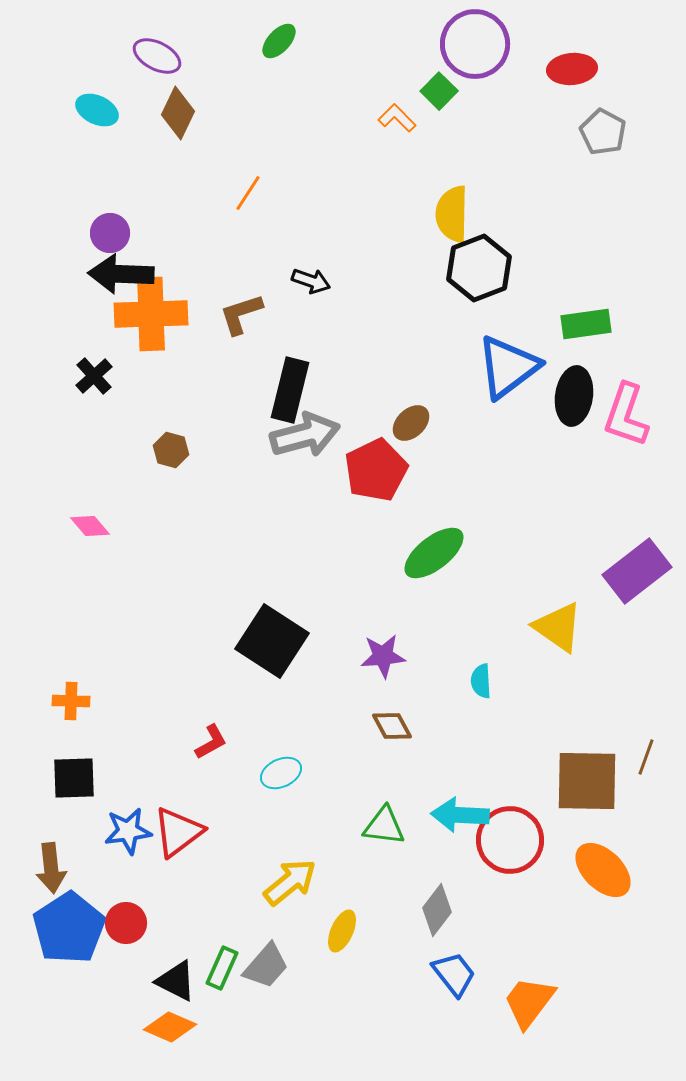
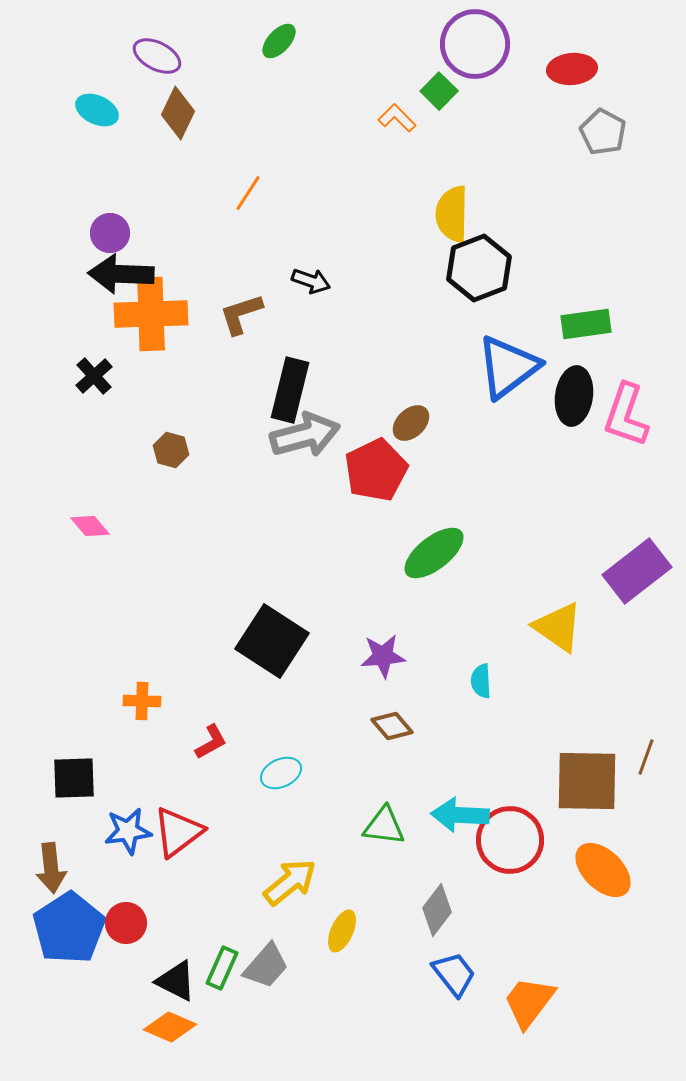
orange cross at (71, 701): moved 71 px right
brown diamond at (392, 726): rotated 12 degrees counterclockwise
